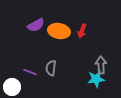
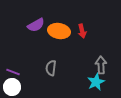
red arrow: rotated 32 degrees counterclockwise
purple line: moved 17 px left
cyan star: moved 3 px down; rotated 18 degrees counterclockwise
